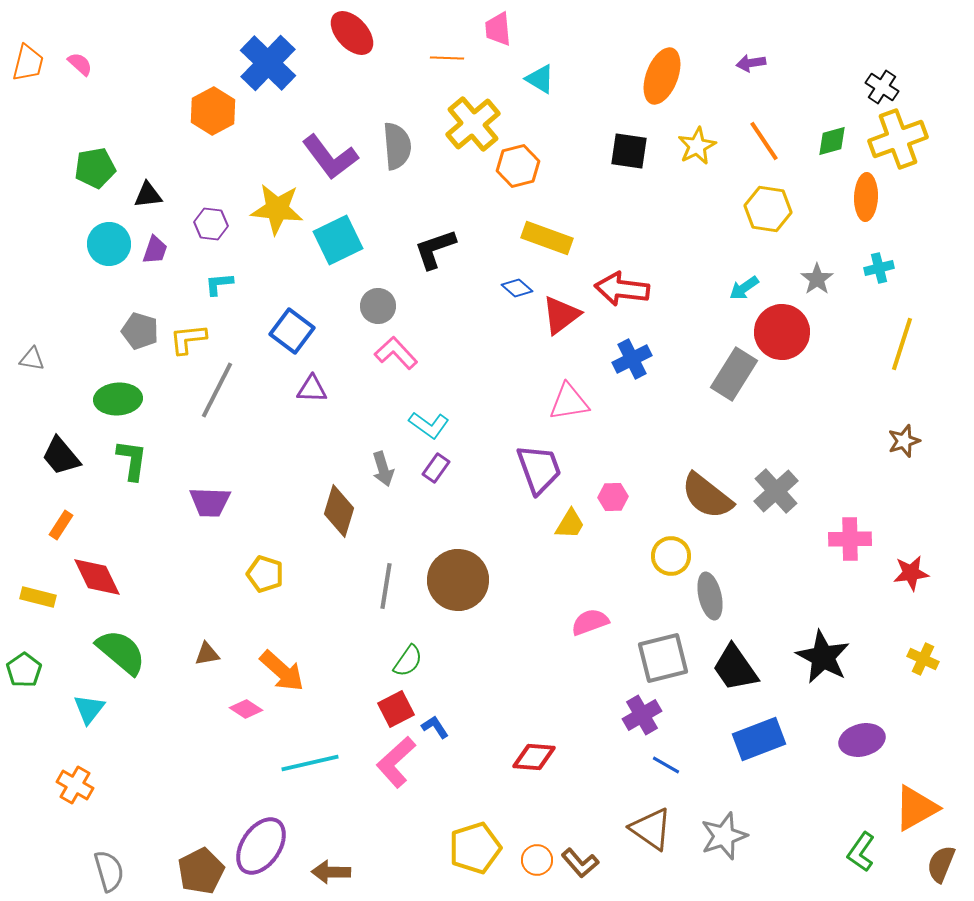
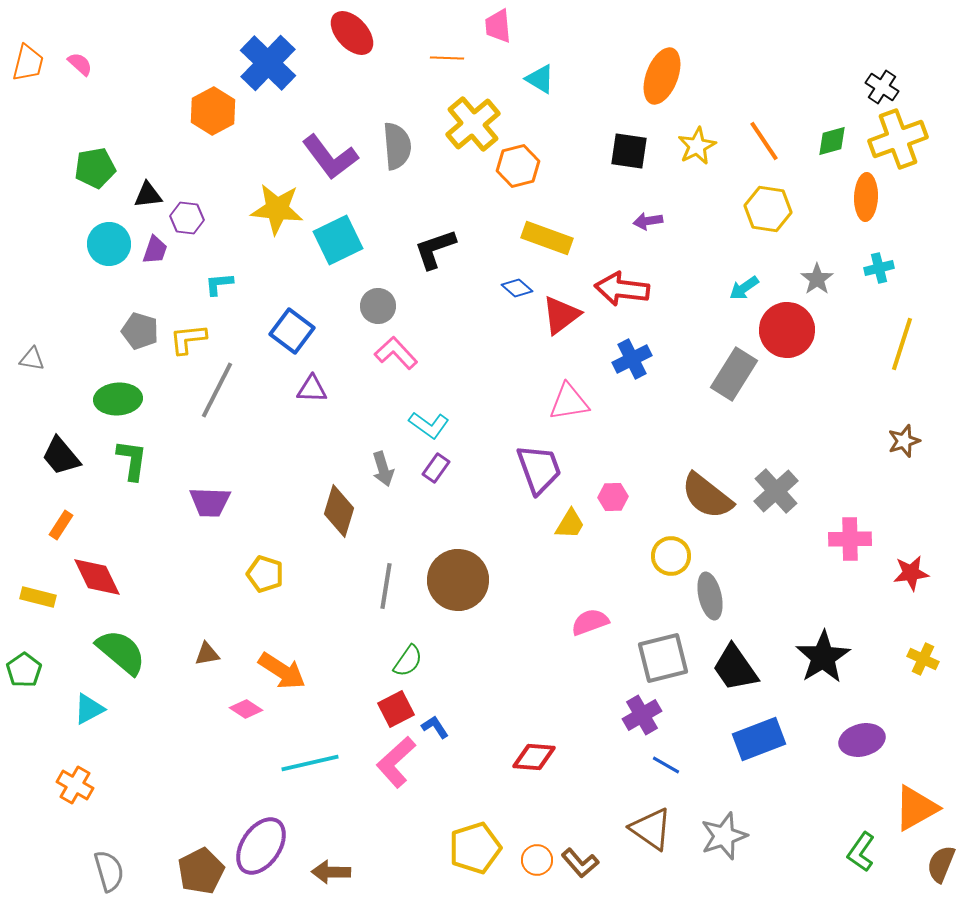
pink trapezoid at (498, 29): moved 3 px up
purple arrow at (751, 63): moved 103 px left, 158 px down
purple hexagon at (211, 224): moved 24 px left, 6 px up
red circle at (782, 332): moved 5 px right, 2 px up
black star at (823, 657): rotated 12 degrees clockwise
orange arrow at (282, 671): rotated 9 degrees counterclockwise
cyan triangle at (89, 709): rotated 24 degrees clockwise
